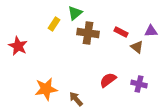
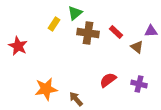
red rectangle: moved 5 px left; rotated 16 degrees clockwise
